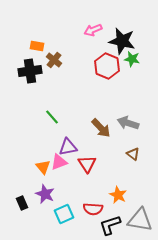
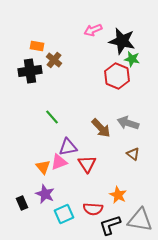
red hexagon: moved 10 px right, 10 px down
